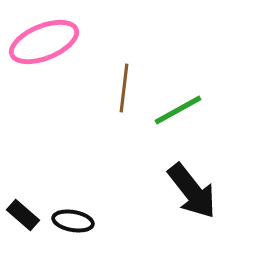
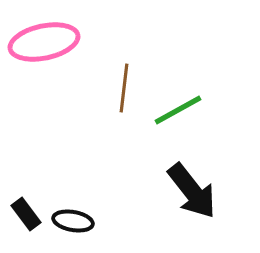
pink ellipse: rotated 10 degrees clockwise
black rectangle: moved 3 px right, 1 px up; rotated 12 degrees clockwise
